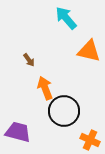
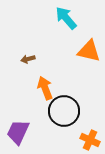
brown arrow: moved 1 px left, 1 px up; rotated 112 degrees clockwise
purple trapezoid: rotated 80 degrees counterclockwise
